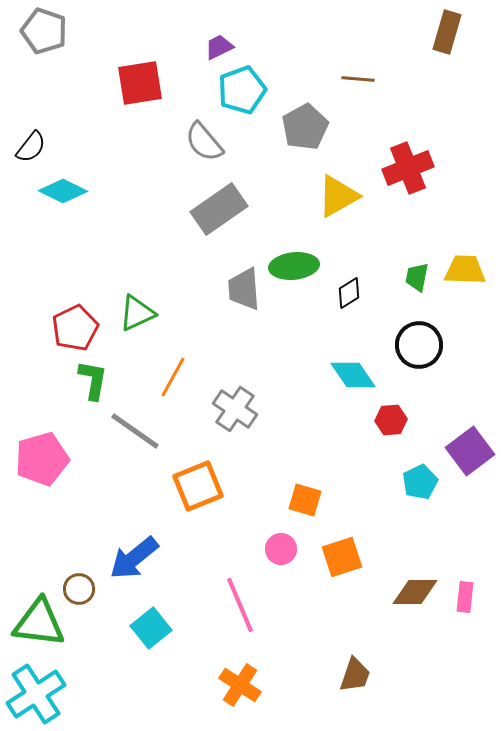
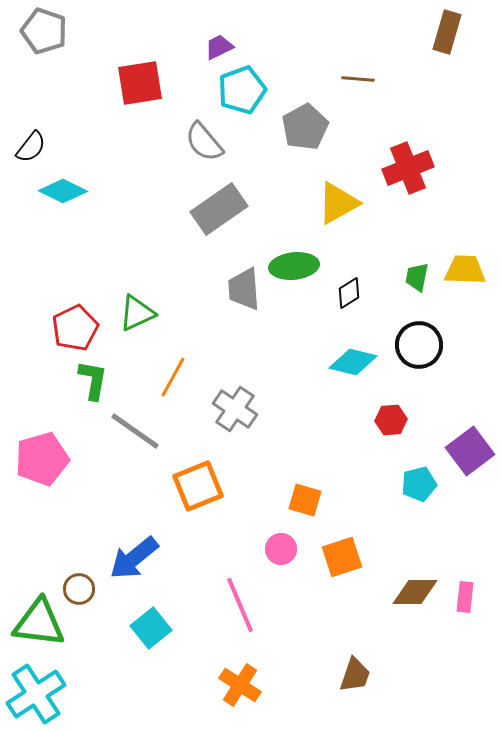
yellow triangle at (338, 196): moved 7 px down
cyan diamond at (353, 375): moved 13 px up; rotated 42 degrees counterclockwise
cyan pentagon at (420, 482): moved 1 px left, 2 px down; rotated 12 degrees clockwise
